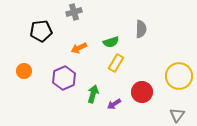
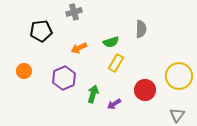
red circle: moved 3 px right, 2 px up
